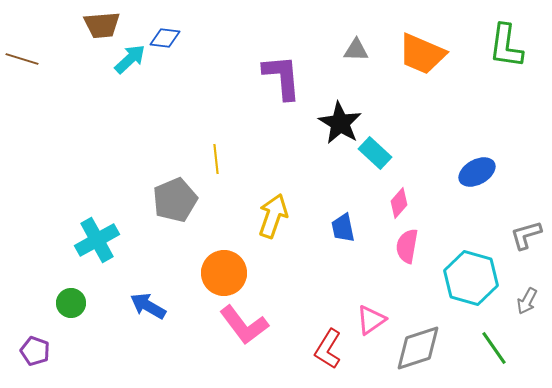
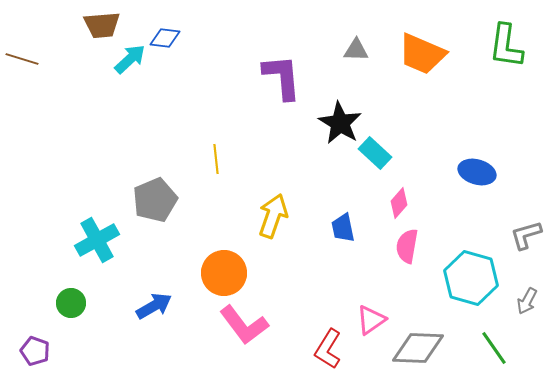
blue ellipse: rotated 45 degrees clockwise
gray pentagon: moved 20 px left
blue arrow: moved 6 px right; rotated 120 degrees clockwise
gray diamond: rotated 20 degrees clockwise
